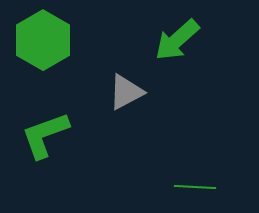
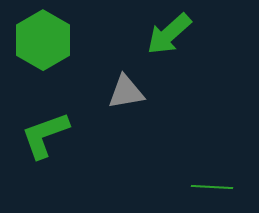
green arrow: moved 8 px left, 6 px up
gray triangle: rotated 18 degrees clockwise
green line: moved 17 px right
